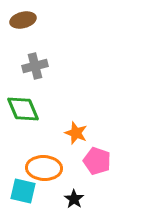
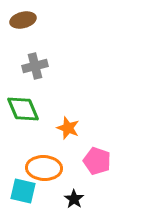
orange star: moved 8 px left, 5 px up
